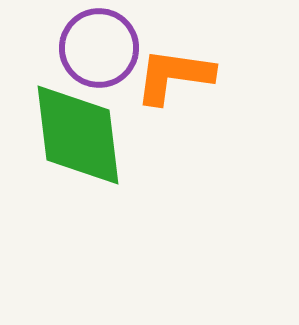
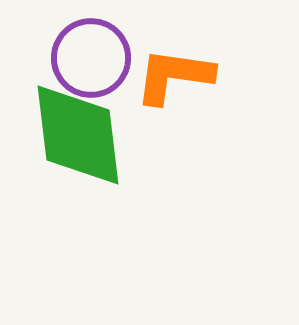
purple circle: moved 8 px left, 10 px down
